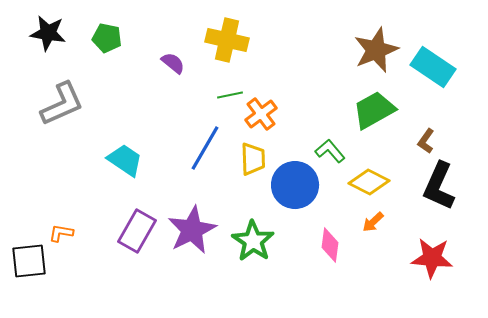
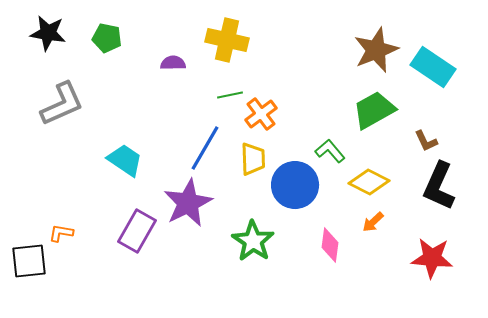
purple semicircle: rotated 40 degrees counterclockwise
brown L-shape: rotated 60 degrees counterclockwise
purple star: moved 4 px left, 27 px up
